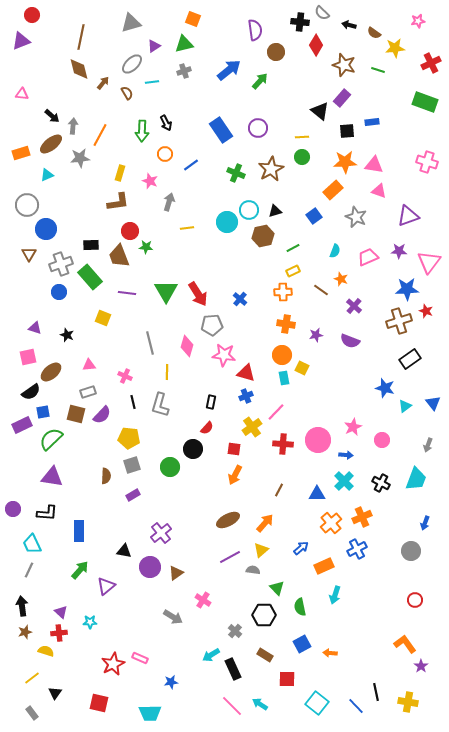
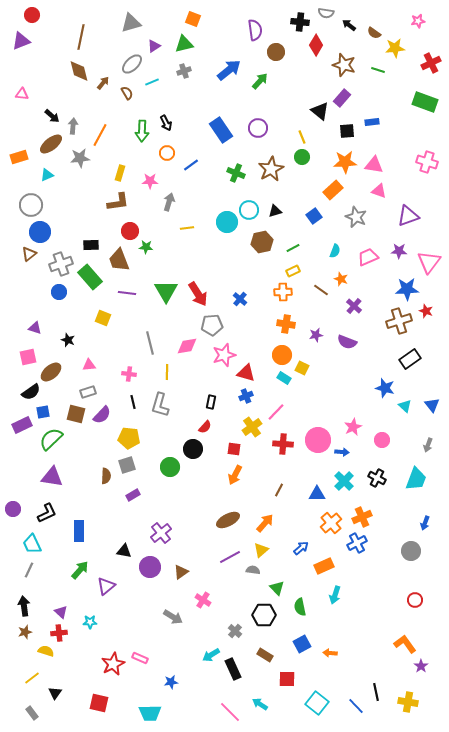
gray semicircle at (322, 13): moved 4 px right; rotated 35 degrees counterclockwise
black arrow at (349, 25): rotated 24 degrees clockwise
brown diamond at (79, 69): moved 2 px down
cyan line at (152, 82): rotated 16 degrees counterclockwise
yellow line at (302, 137): rotated 72 degrees clockwise
orange rectangle at (21, 153): moved 2 px left, 4 px down
orange circle at (165, 154): moved 2 px right, 1 px up
pink star at (150, 181): rotated 21 degrees counterclockwise
gray circle at (27, 205): moved 4 px right
blue circle at (46, 229): moved 6 px left, 3 px down
brown hexagon at (263, 236): moved 1 px left, 6 px down
brown triangle at (29, 254): rotated 21 degrees clockwise
brown trapezoid at (119, 256): moved 4 px down
black star at (67, 335): moved 1 px right, 5 px down
purple semicircle at (350, 341): moved 3 px left, 1 px down
pink diamond at (187, 346): rotated 65 degrees clockwise
pink star at (224, 355): rotated 25 degrees counterclockwise
pink cross at (125, 376): moved 4 px right, 2 px up; rotated 16 degrees counterclockwise
cyan rectangle at (284, 378): rotated 48 degrees counterclockwise
blue triangle at (433, 403): moved 1 px left, 2 px down
cyan triangle at (405, 406): rotated 40 degrees counterclockwise
red semicircle at (207, 428): moved 2 px left, 1 px up
blue arrow at (346, 455): moved 4 px left, 3 px up
gray square at (132, 465): moved 5 px left
black cross at (381, 483): moved 4 px left, 5 px up
black L-shape at (47, 513): rotated 30 degrees counterclockwise
blue cross at (357, 549): moved 6 px up
brown triangle at (176, 573): moved 5 px right, 1 px up
black arrow at (22, 606): moved 2 px right
pink line at (232, 706): moved 2 px left, 6 px down
